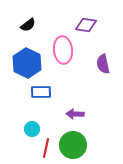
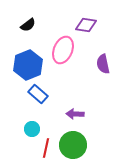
pink ellipse: rotated 28 degrees clockwise
blue hexagon: moved 1 px right, 2 px down; rotated 12 degrees clockwise
blue rectangle: moved 3 px left, 2 px down; rotated 42 degrees clockwise
